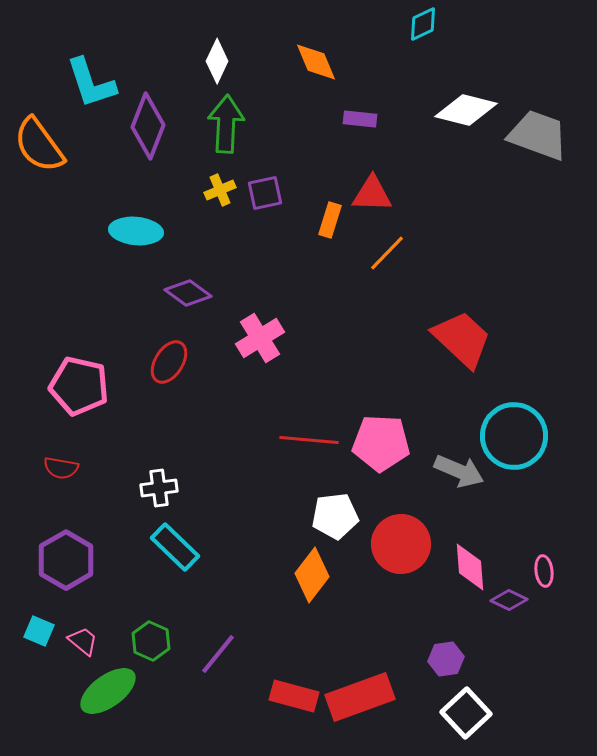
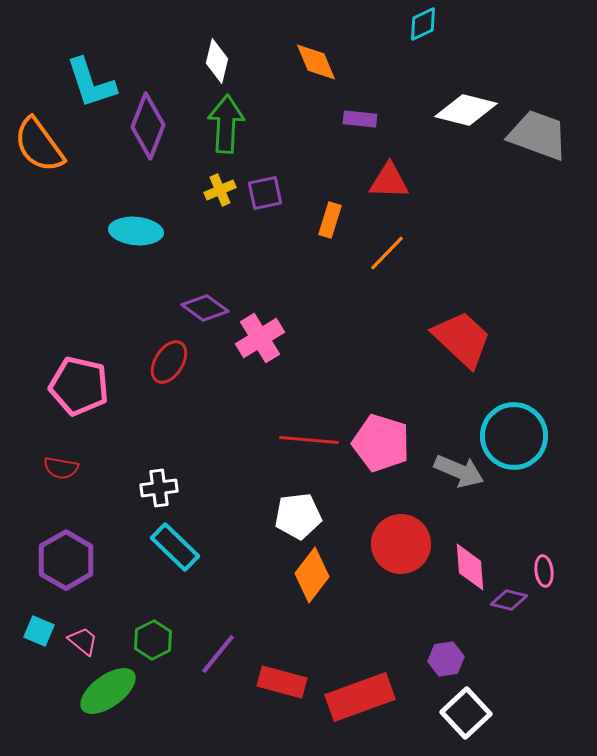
white diamond at (217, 61): rotated 12 degrees counterclockwise
red triangle at (372, 194): moved 17 px right, 13 px up
purple diamond at (188, 293): moved 17 px right, 15 px down
pink pentagon at (381, 443): rotated 14 degrees clockwise
white pentagon at (335, 516): moved 37 px left
purple diamond at (509, 600): rotated 12 degrees counterclockwise
green hexagon at (151, 641): moved 2 px right, 1 px up; rotated 9 degrees clockwise
red rectangle at (294, 696): moved 12 px left, 14 px up
